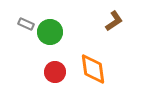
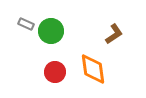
brown L-shape: moved 13 px down
green circle: moved 1 px right, 1 px up
